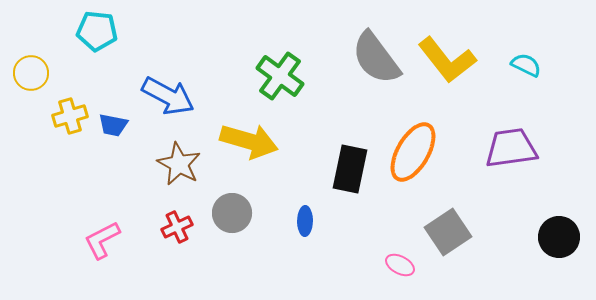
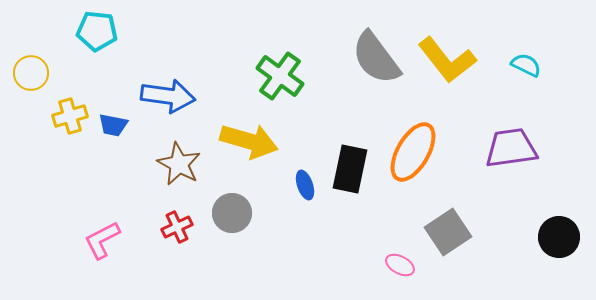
blue arrow: rotated 20 degrees counterclockwise
blue ellipse: moved 36 px up; rotated 20 degrees counterclockwise
